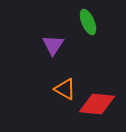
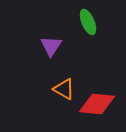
purple triangle: moved 2 px left, 1 px down
orange triangle: moved 1 px left
